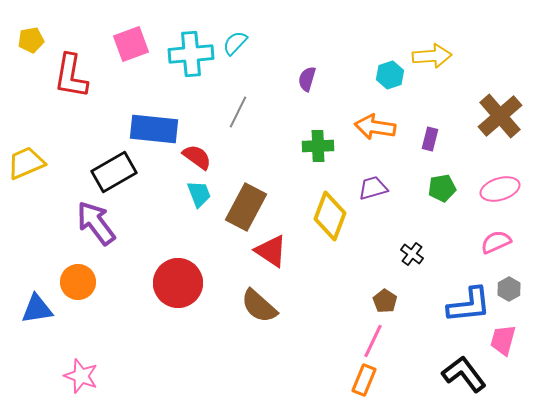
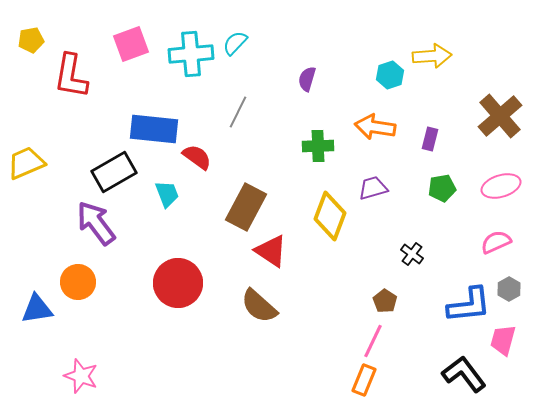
pink ellipse: moved 1 px right, 3 px up
cyan trapezoid: moved 32 px left
